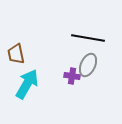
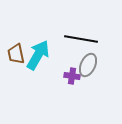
black line: moved 7 px left, 1 px down
cyan arrow: moved 11 px right, 29 px up
